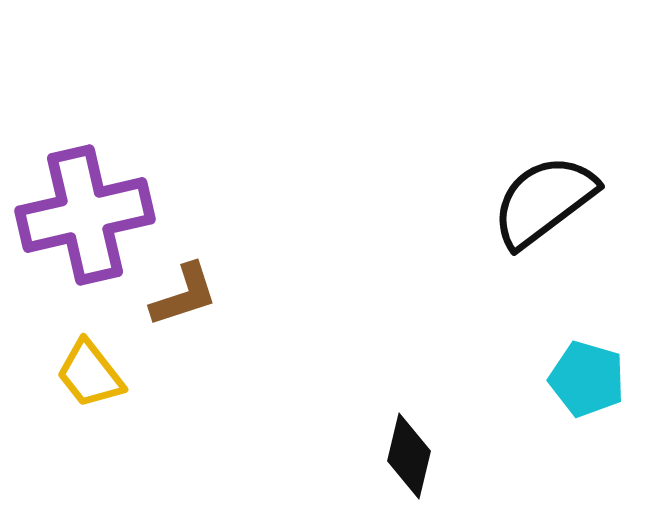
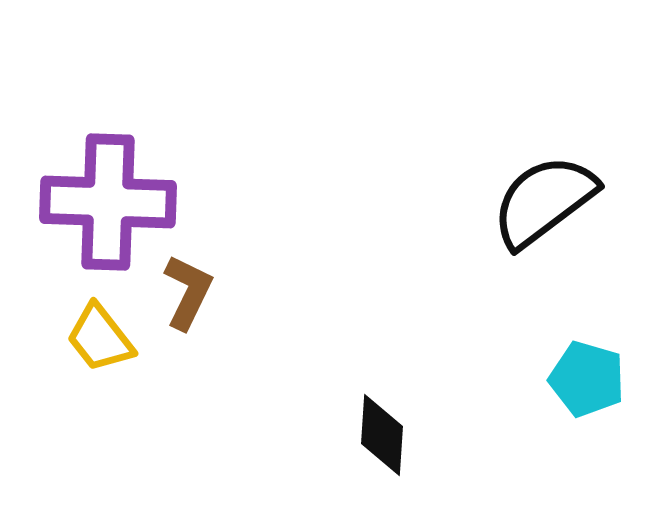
purple cross: moved 23 px right, 13 px up; rotated 15 degrees clockwise
brown L-shape: moved 4 px right, 3 px up; rotated 46 degrees counterclockwise
yellow trapezoid: moved 10 px right, 36 px up
black diamond: moved 27 px left, 21 px up; rotated 10 degrees counterclockwise
